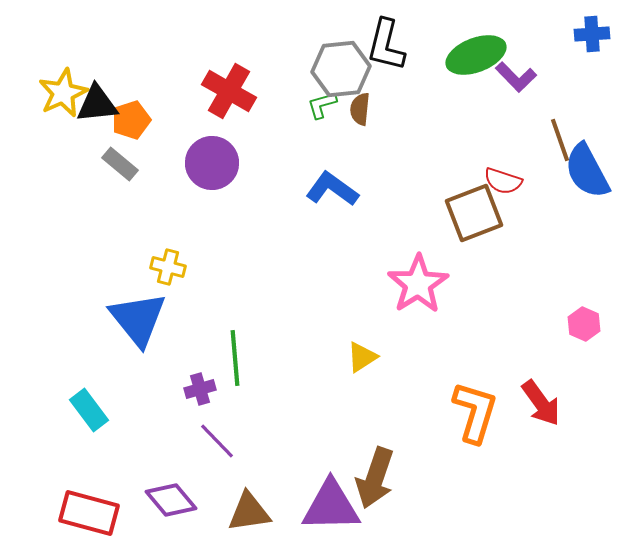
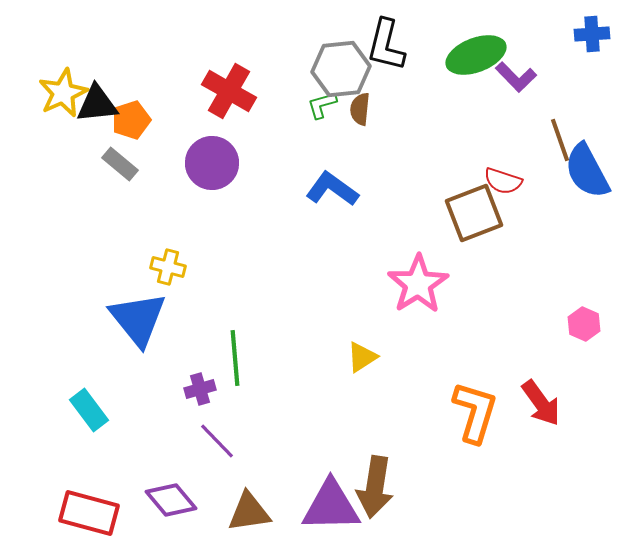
brown arrow: moved 9 px down; rotated 10 degrees counterclockwise
